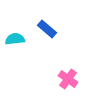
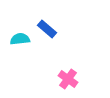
cyan semicircle: moved 5 px right
